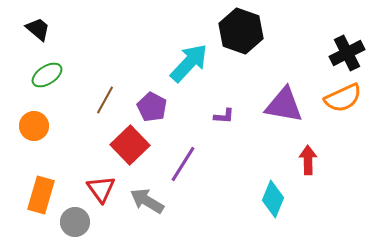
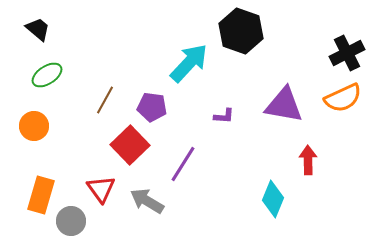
purple pentagon: rotated 20 degrees counterclockwise
gray circle: moved 4 px left, 1 px up
